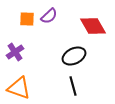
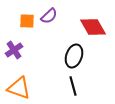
orange square: moved 2 px down
red diamond: moved 1 px down
purple cross: moved 1 px left, 2 px up
black ellipse: rotated 45 degrees counterclockwise
